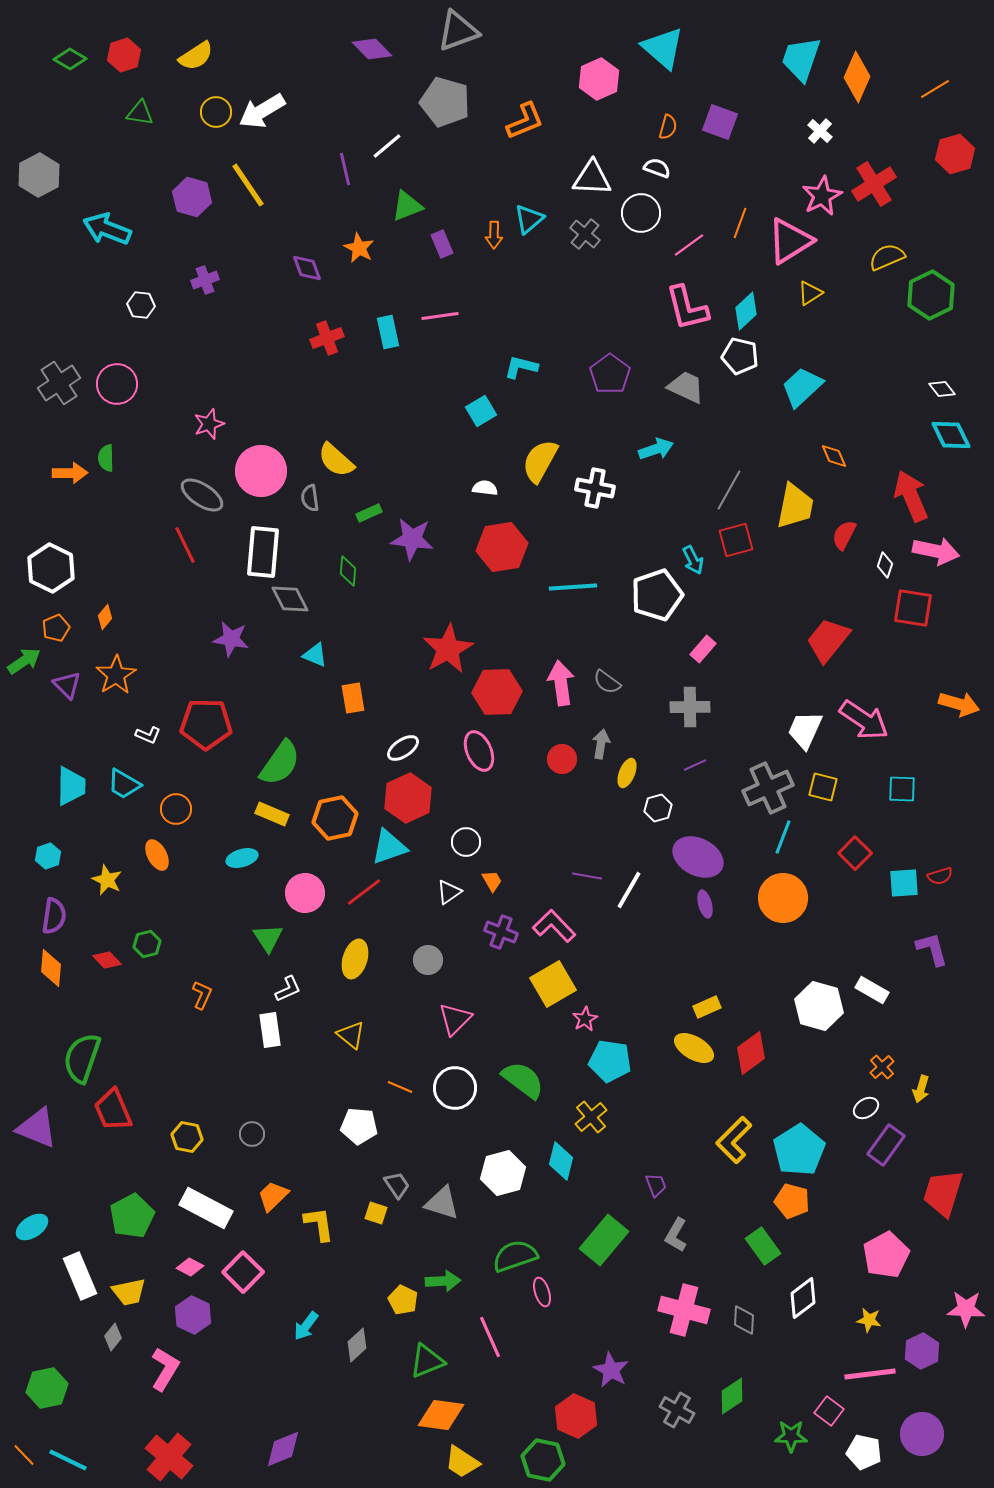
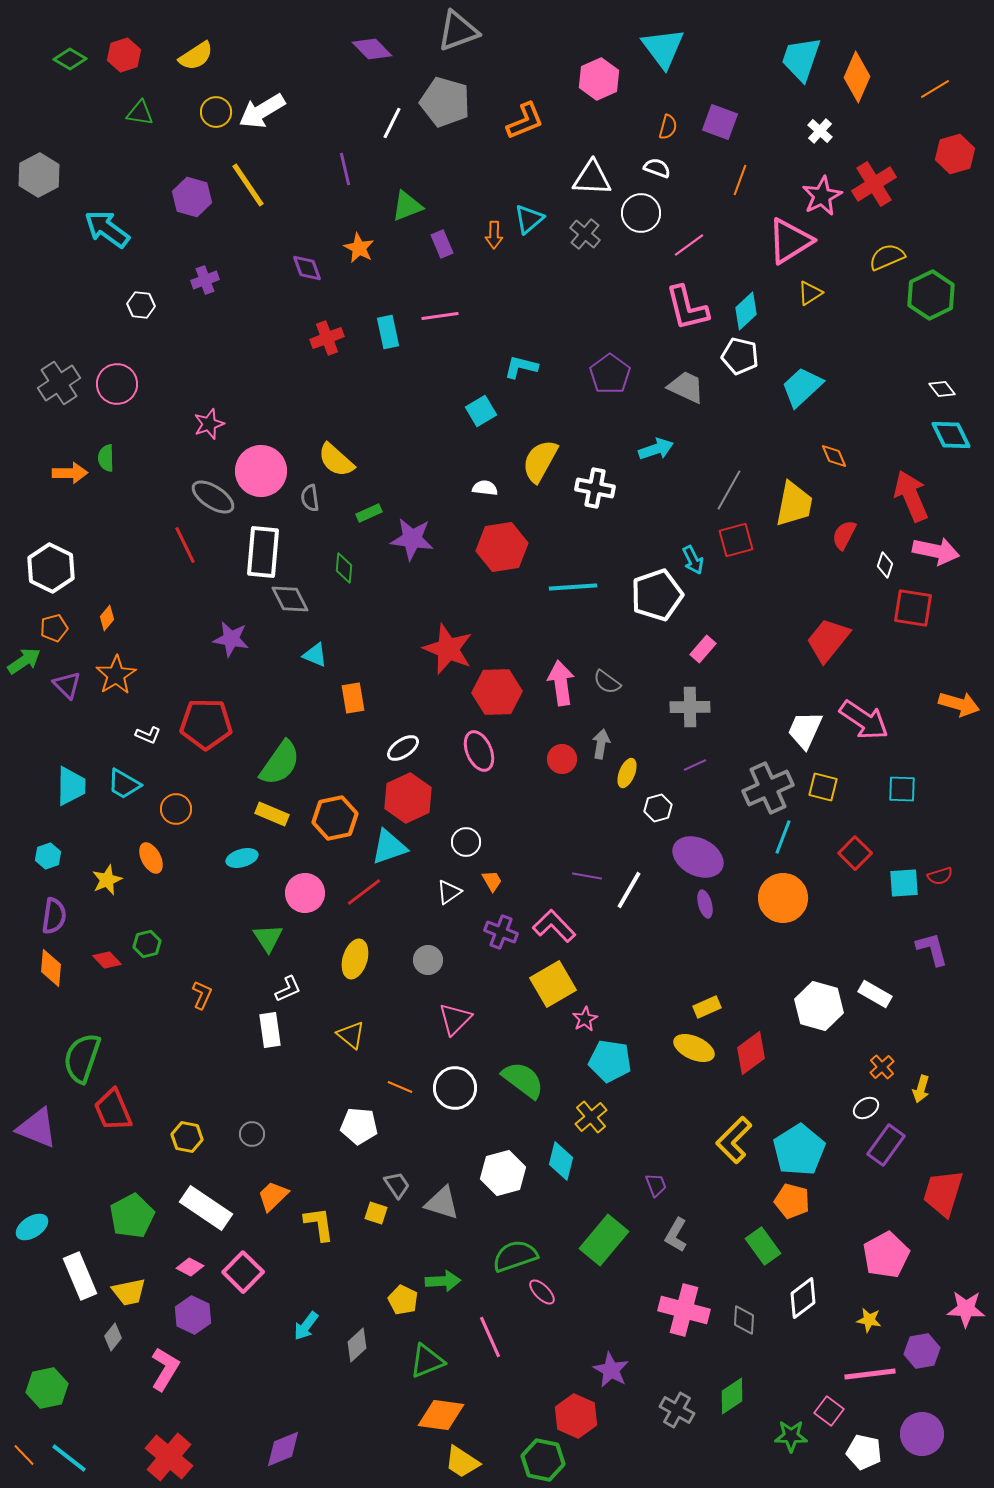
cyan triangle at (663, 48): rotated 12 degrees clockwise
white line at (387, 146): moved 5 px right, 23 px up; rotated 24 degrees counterclockwise
orange line at (740, 223): moved 43 px up
cyan arrow at (107, 229): rotated 15 degrees clockwise
gray ellipse at (202, 495): moved 11 px right, 2 px down
yellow trapezoid at (795, 506): moved 1 px left, 2 px up
green diamond at (348, 571): moved 4 px left, 3 px up
orange diamond at (105, 617): moved 2 px right, 1 px down
orange pentagon at (56, 628): moved 2 px left; rotated 8 degrees clockwise
red star at (448, 649): rotated 21 degrees counterclockwise
orange ellipse at (157, 855): moved 6 px left, 3 px down
yellow star at (107, 880): rotated 24 degrees clockwise
white rectangle at (872, 990): moved 3 px right, 4 px down
yellow ellipse at (694, 1048): rotated 6 degrees counterclockwise
white rectangle at (206, 1208): rotated 6 degrees clockwise
pink ellipse at (542, 1292): rotated 28 degrees counterclockwise
purple hexagon at (922, 1351): rotated 16 degrees clockwise
cyan line at (68, 1460): moved 1 px right, 2 px up; rotated 12 degrees clockwise
